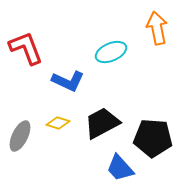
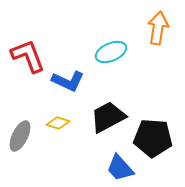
orange arrow: moved 1 px right; rotated 20 degrees clockwise
red L-shape: moved 2 px right, 8 px down
black trapezoid: moved 6 px right, 6 px up
